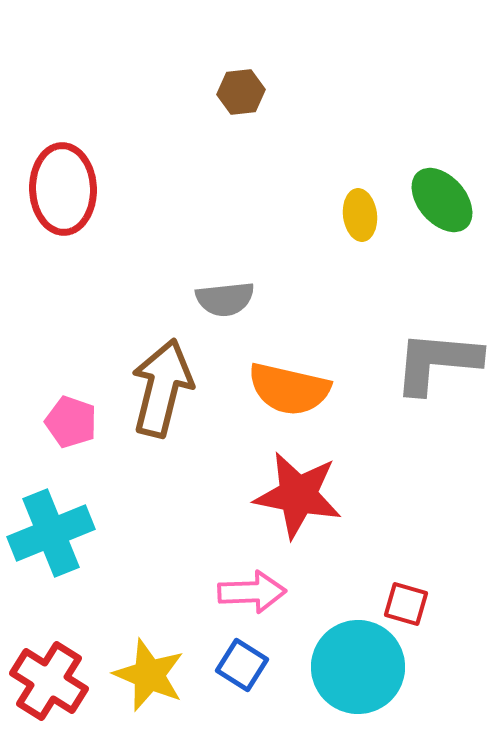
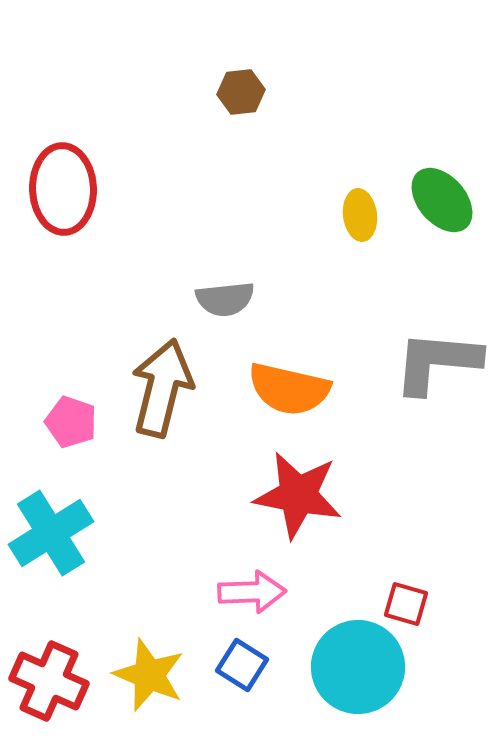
cyan cross: rotated 10 degrees counterclockwise
red cross: rotated 8 degrees counterclockwise
